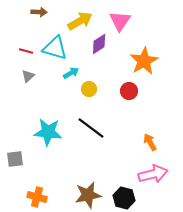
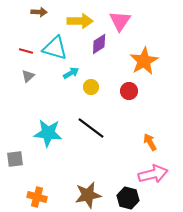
yellow arrow: rotated 30 degrees clockwise
yellow circle: moved 2 px right, 2 px up
cyan star: moved 1 px down
black hexagon: moved 4 px right
